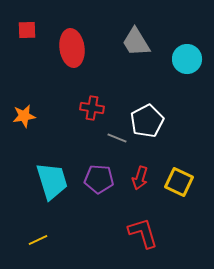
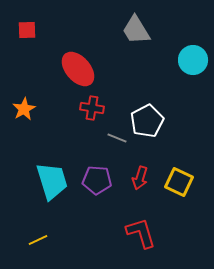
gray trapezoid: moved 12 px up
red ellipse: moved 6 px right, 21 px down; rotated 33 degrees counterclockwise
cyan circle: moved 6 px right, 1 px down
orange star: moved 7 px up; rotated 20 degrees counterclockwise
purple pentagon: moved 2 px left, 1 px down
red L-shape: moved 2 px left
